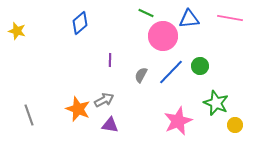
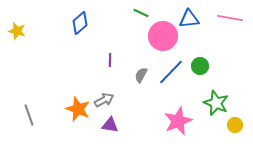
green line: moved 5 px left
